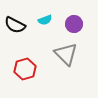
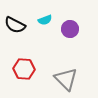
purple circle: moved 4 px left, 5 px down
gray triangle: moved 25 px down
red hexagon: moved 1 px left; rotated 20 degrees clockwise
